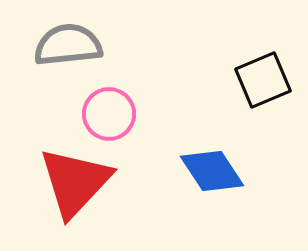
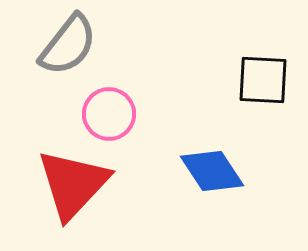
gray semicircle: rotated 134 degrees clockwise
black square: rotated 26 degrees clockwise
red triangle: moved 2 px left, 2 px down
